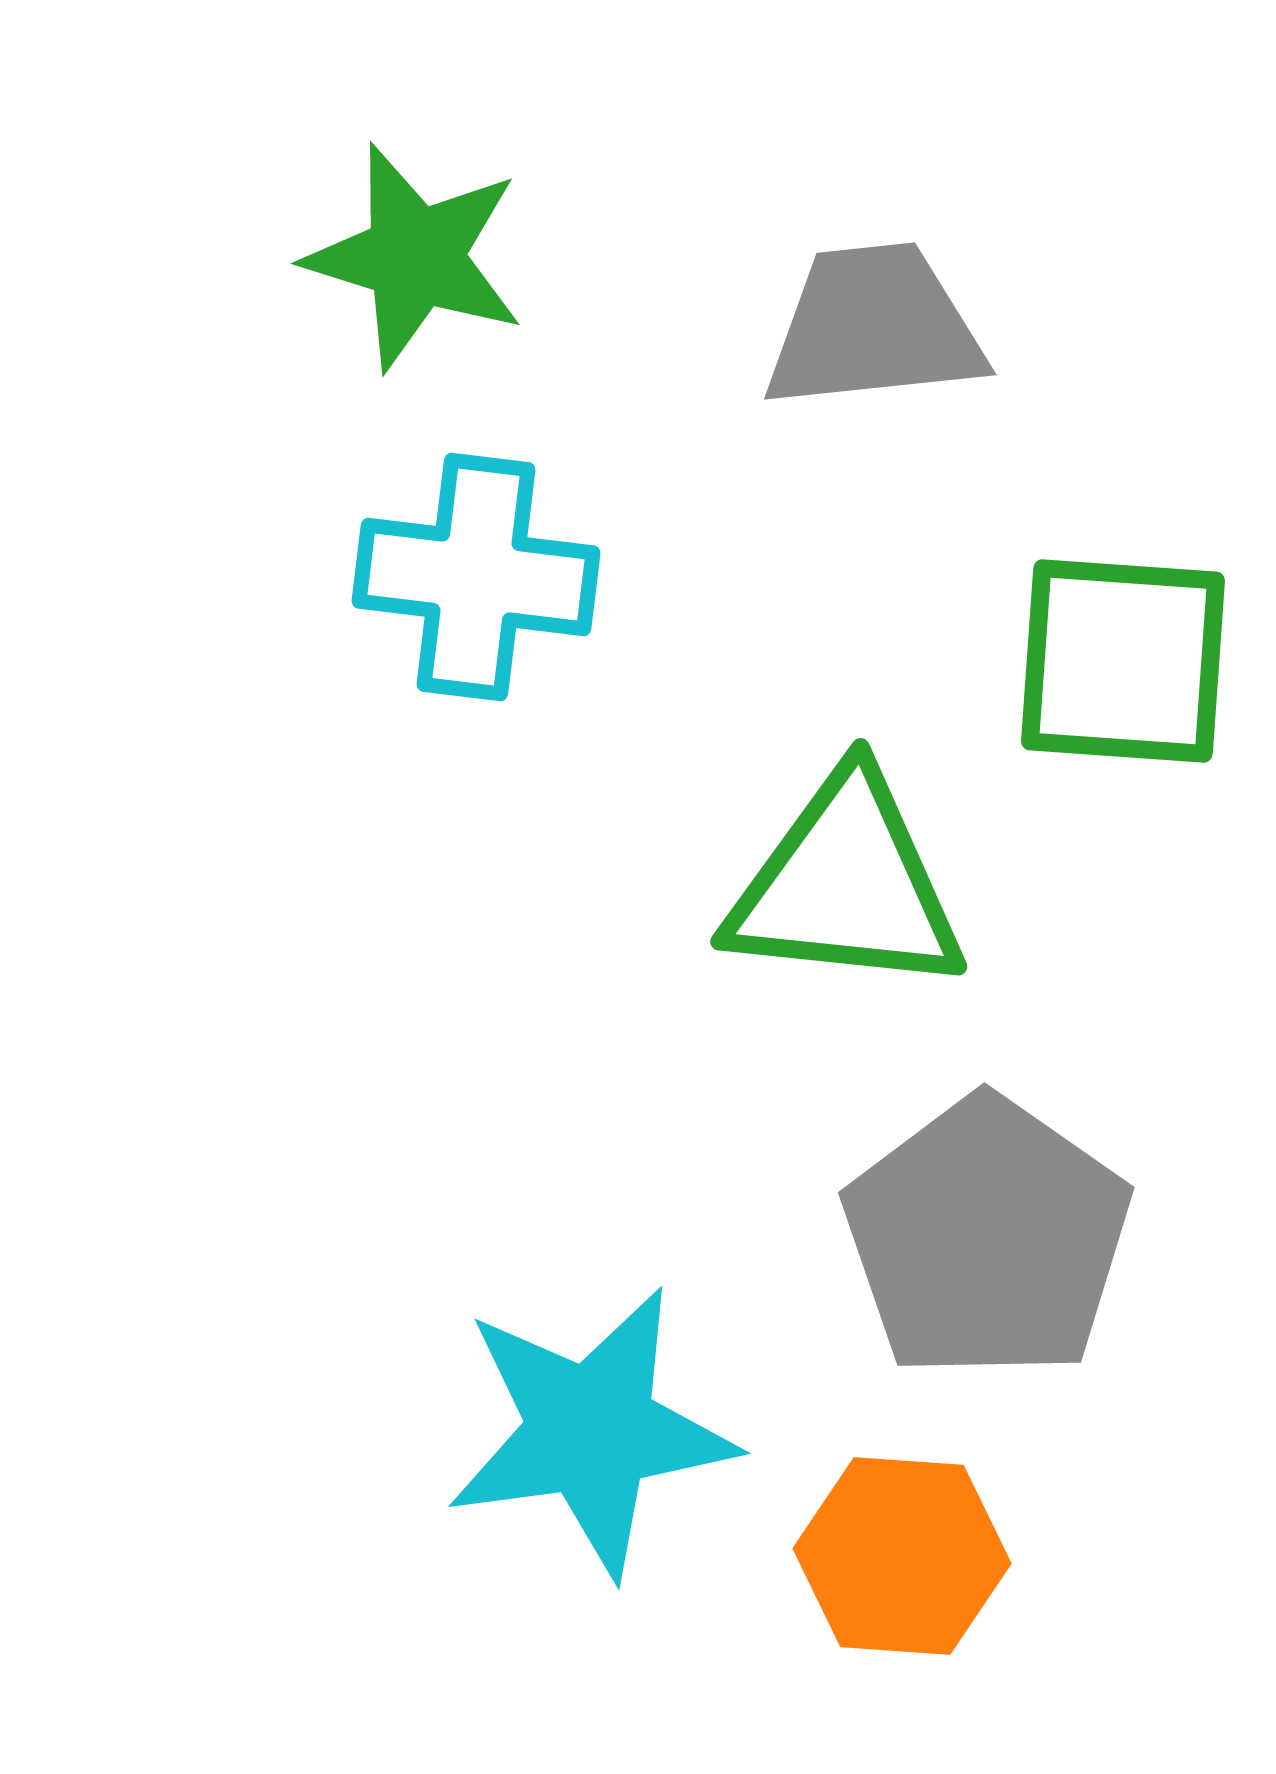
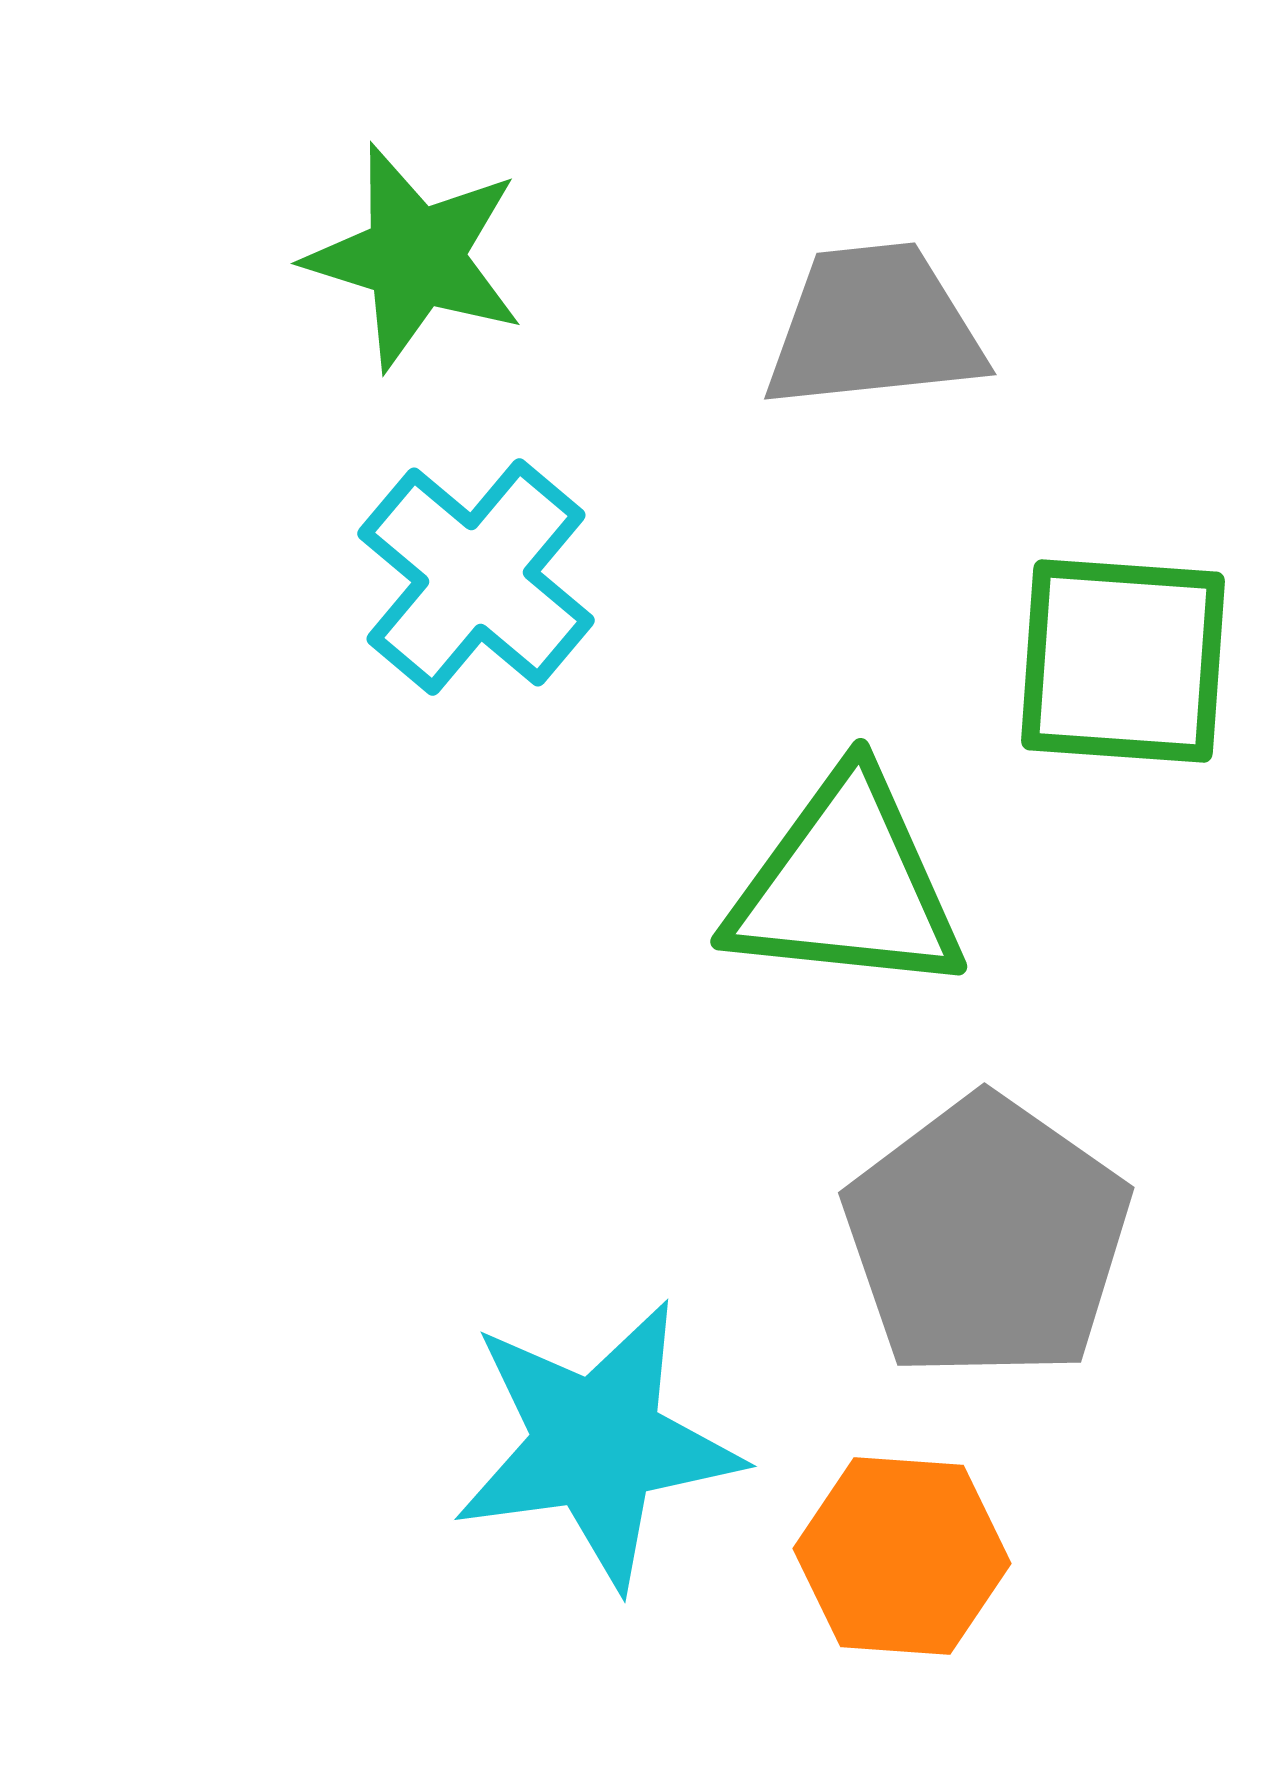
cyan cross: rotated 33 degrees clockwise
cyan star: moved 6 px right, 13 px down
